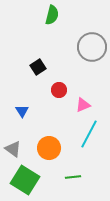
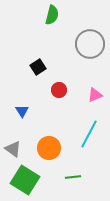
gray circle: moved 2 px left, 3 px up
pink triangle: moved 12 px right, 10 px up
